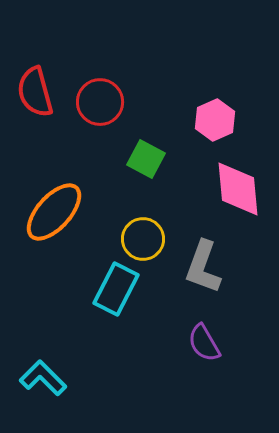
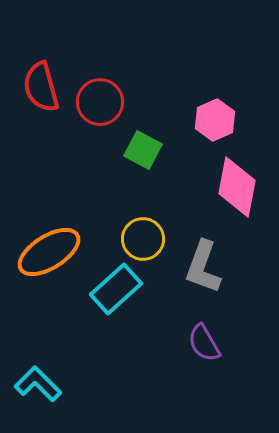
red semicircle: moved 6 px right, 5 px up
green square: moved 3 px left, 9 px up
pink diamond: moved 1 px left, 2 px up; rotated 16 degrees clockwise
orange ellipse: moved 5 px left, 40 px down; rotated 16 degrees clockwise
cyan rectangle: rotated 21 degrees clockwise
cyan L-shape: moved 5 px left, 6 px down
